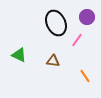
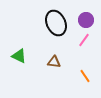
purple circle: moved 1 px left, 3 px down
pink line: moved 7 px right
green triangle: moved 1 px down
brown triangle: moved 1 px right, 1 px down
